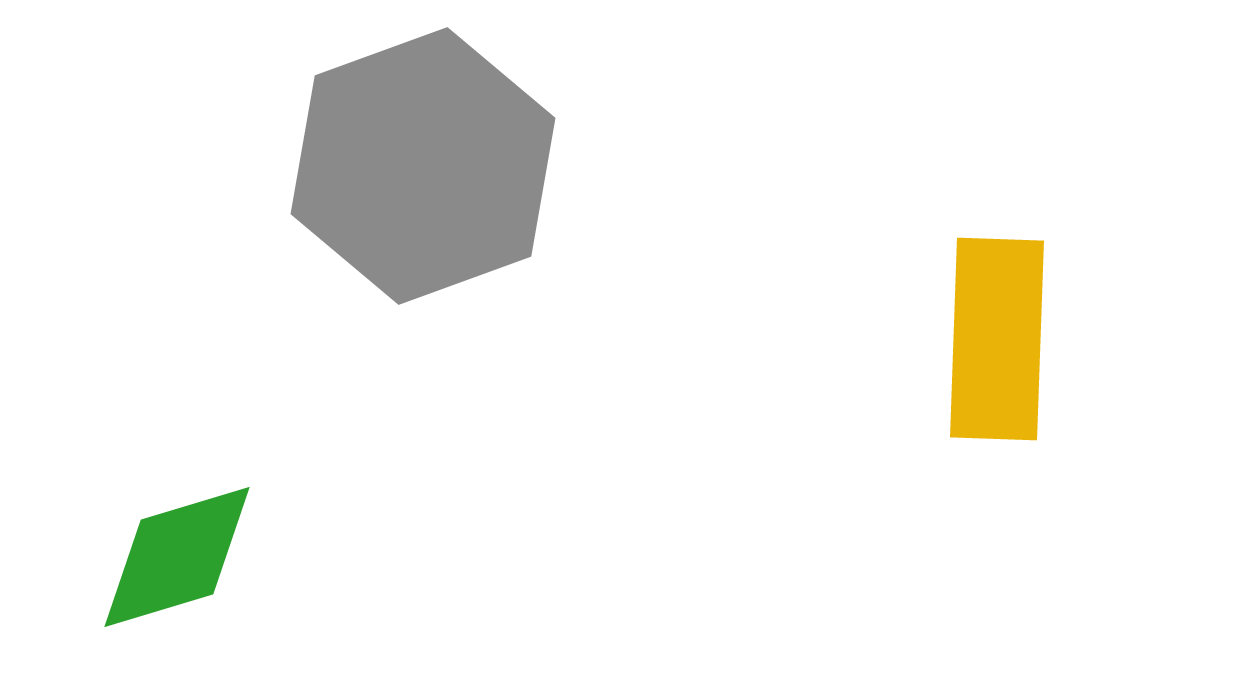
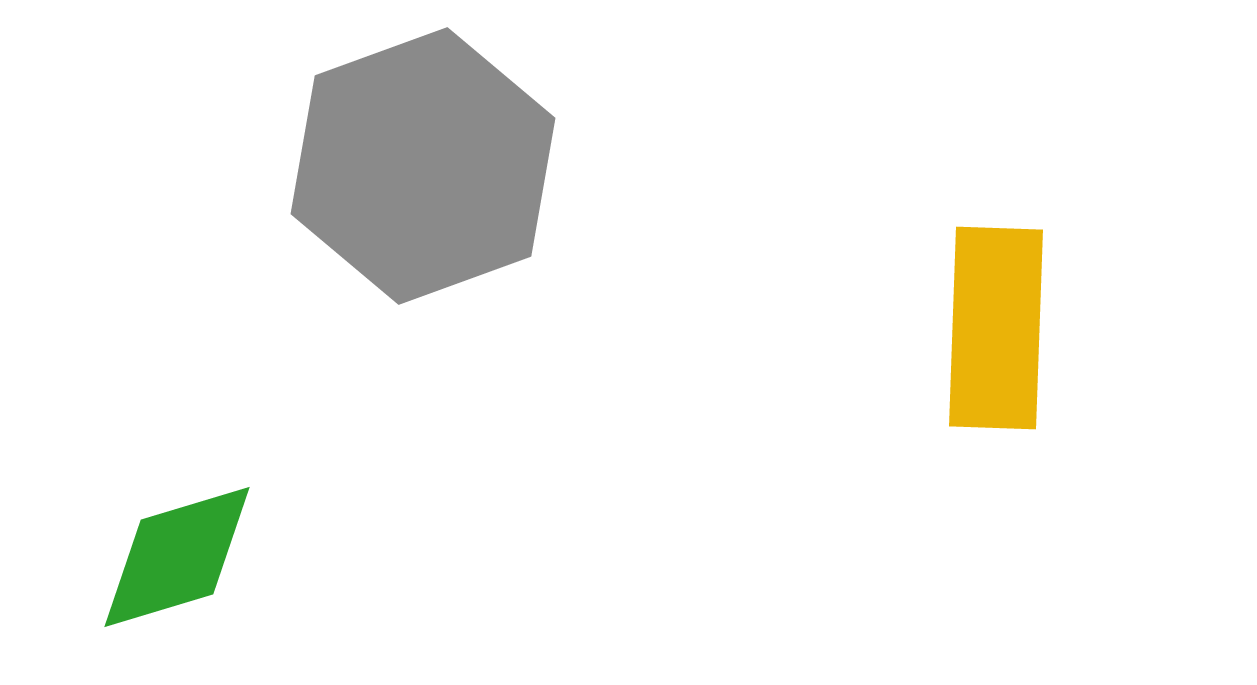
yellow rectangle: moved 1 px left, 11 px up
